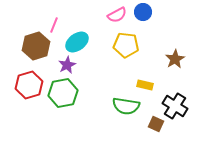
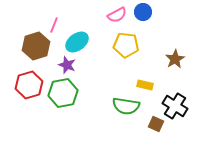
purple star: rotated 24 degrees counterclockwise
